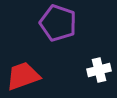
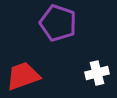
white cross: moved 2 px left, 3 px down
